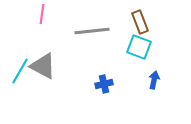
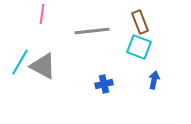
cyan line: moved 9 px up
